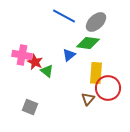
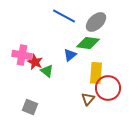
blue triangle: moved 1 px right
